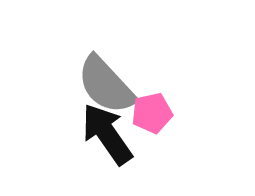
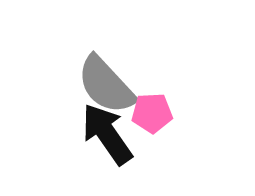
pink pentagon: rotated 9 degrees clockwise
